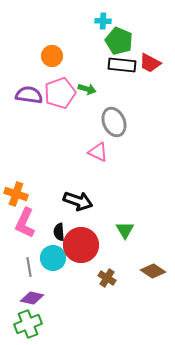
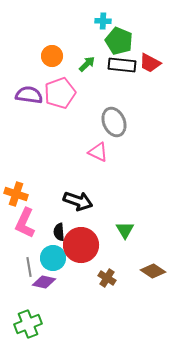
green arrow: moved 25 px up; rotated 60 degrees counterclockwise
purple diamond: moved 12 px right, 16 px up
